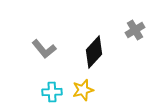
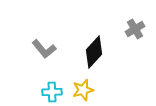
gray cross: moved 1 px up
